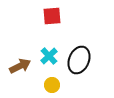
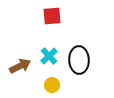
black ellipse: rotated 24 degrees counterclockwise
